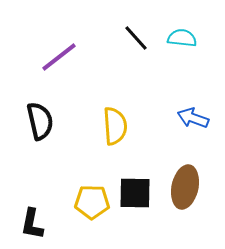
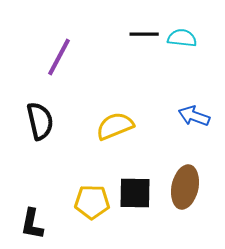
black line: moved 8 px right, 4 px up; rotated 48 degrees counterclockwise
purple line: rotated 24 degrees counterclockwise
blue arrow: moved 1 px right, 2 px up
yellow semicircle: rotated 108 degrees counterclockwise
